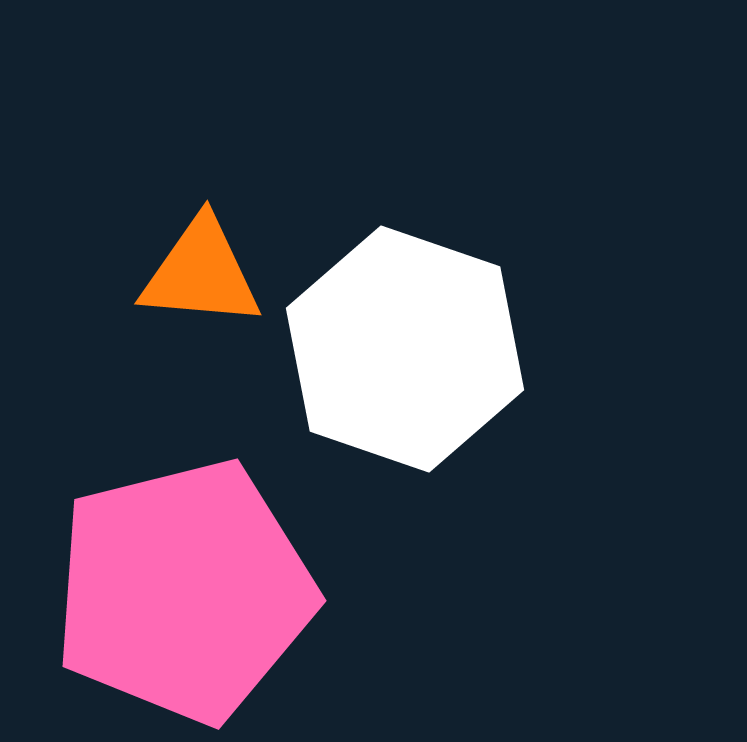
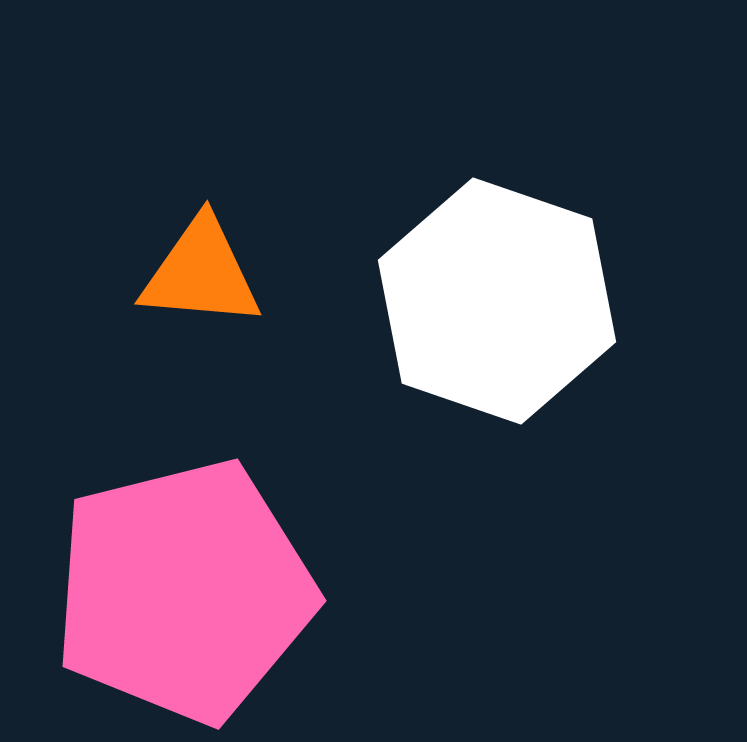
white hexagon: moved 92 px right, 48 px up
